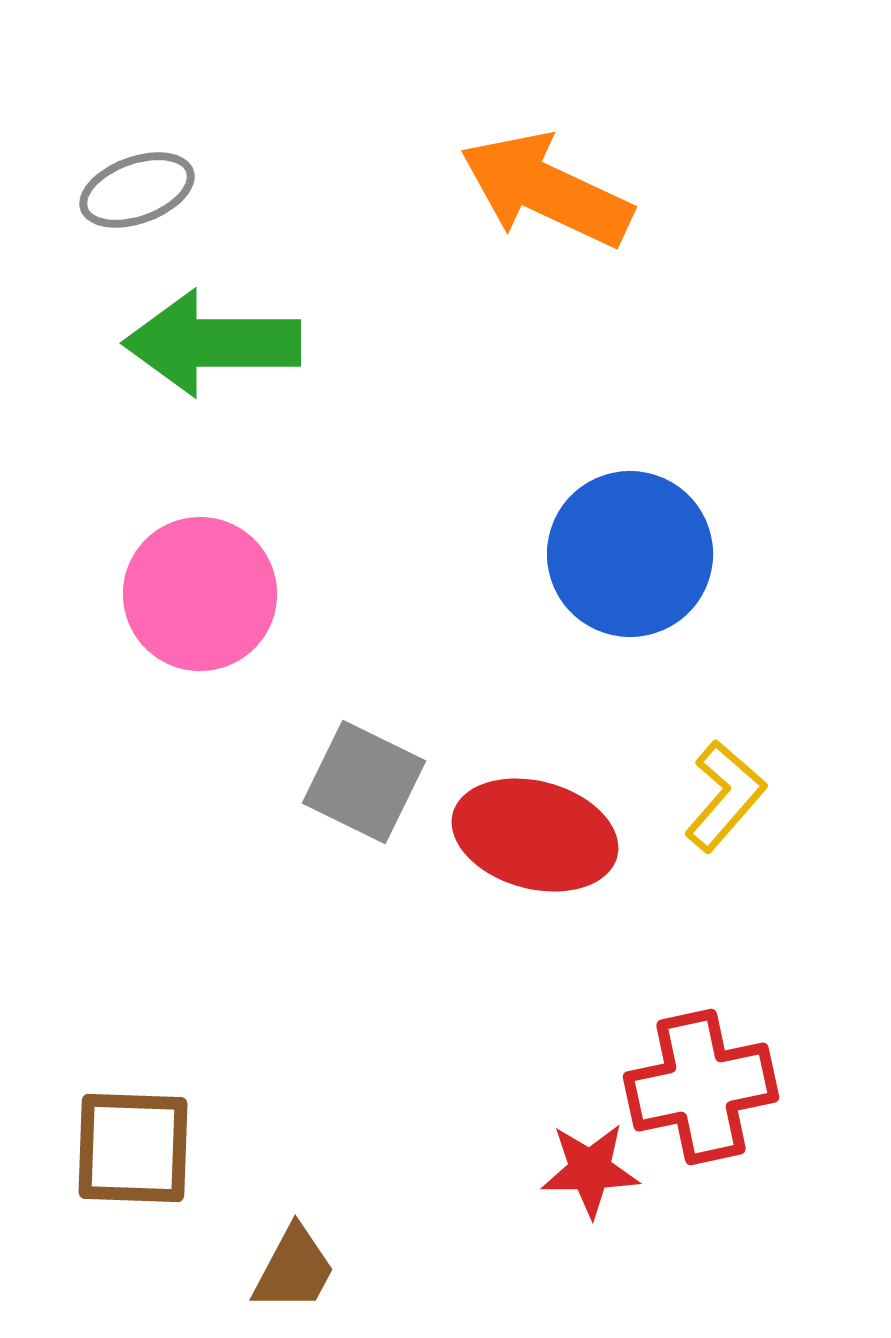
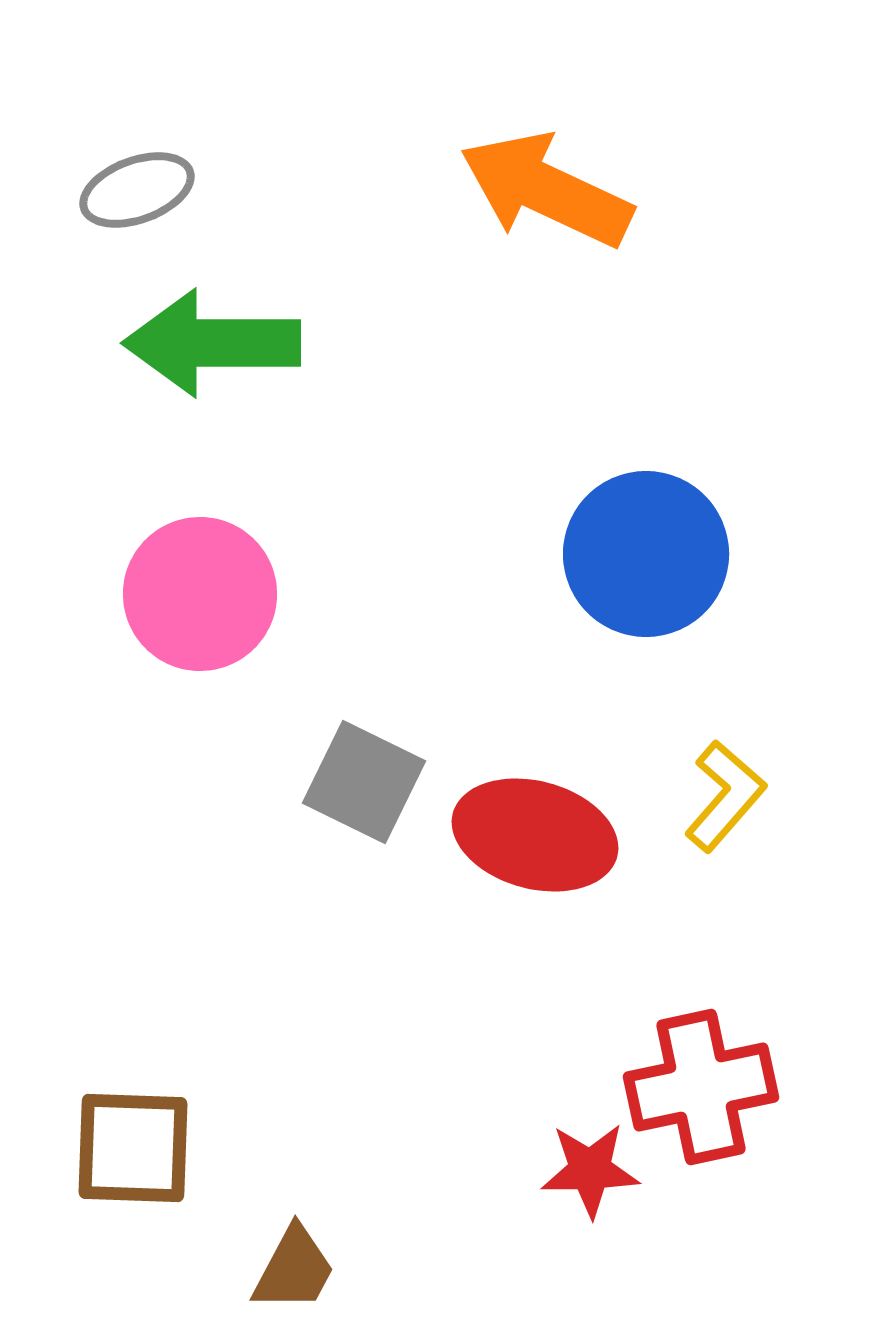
blue circle: moved 16 px right
